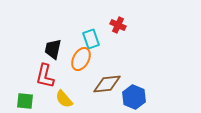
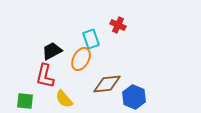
black trapezoid: moved 1 px left, 2 px down; rotated 50 degrees clockwise
